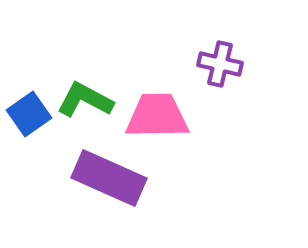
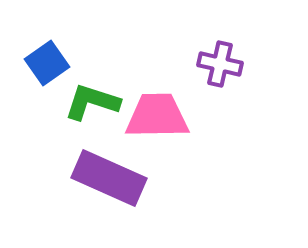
green L-shape: moved 7 px right, 2 px down; rotated 10 degrees counterclockwise
blue square: moved 18 px right, 51 px up
